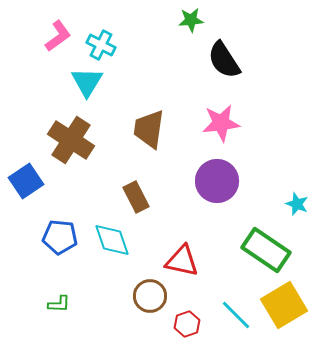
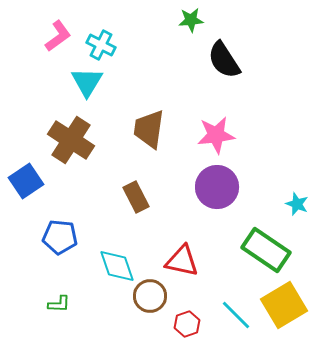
pink star: moved 5 px left, 12 px down
purple circle: moved 6 px down
cyan diamond: moved 5 px right, 26 px down
